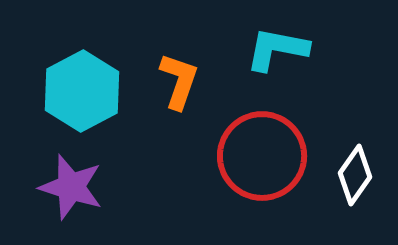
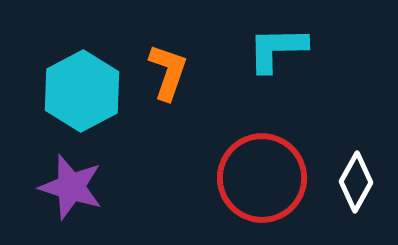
cyan L-shape: rotated 12 degrees counterclockwise
orange L-shape: moved 11 px left, 9 px up
red circle: moved 22 px down
white diamond: moved 1 px right, 7 px down; rotated 6 degrees counterclockwise
